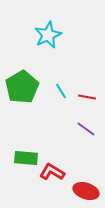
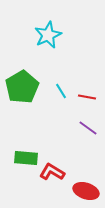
purple line: moved 2 px right, 1 px up
